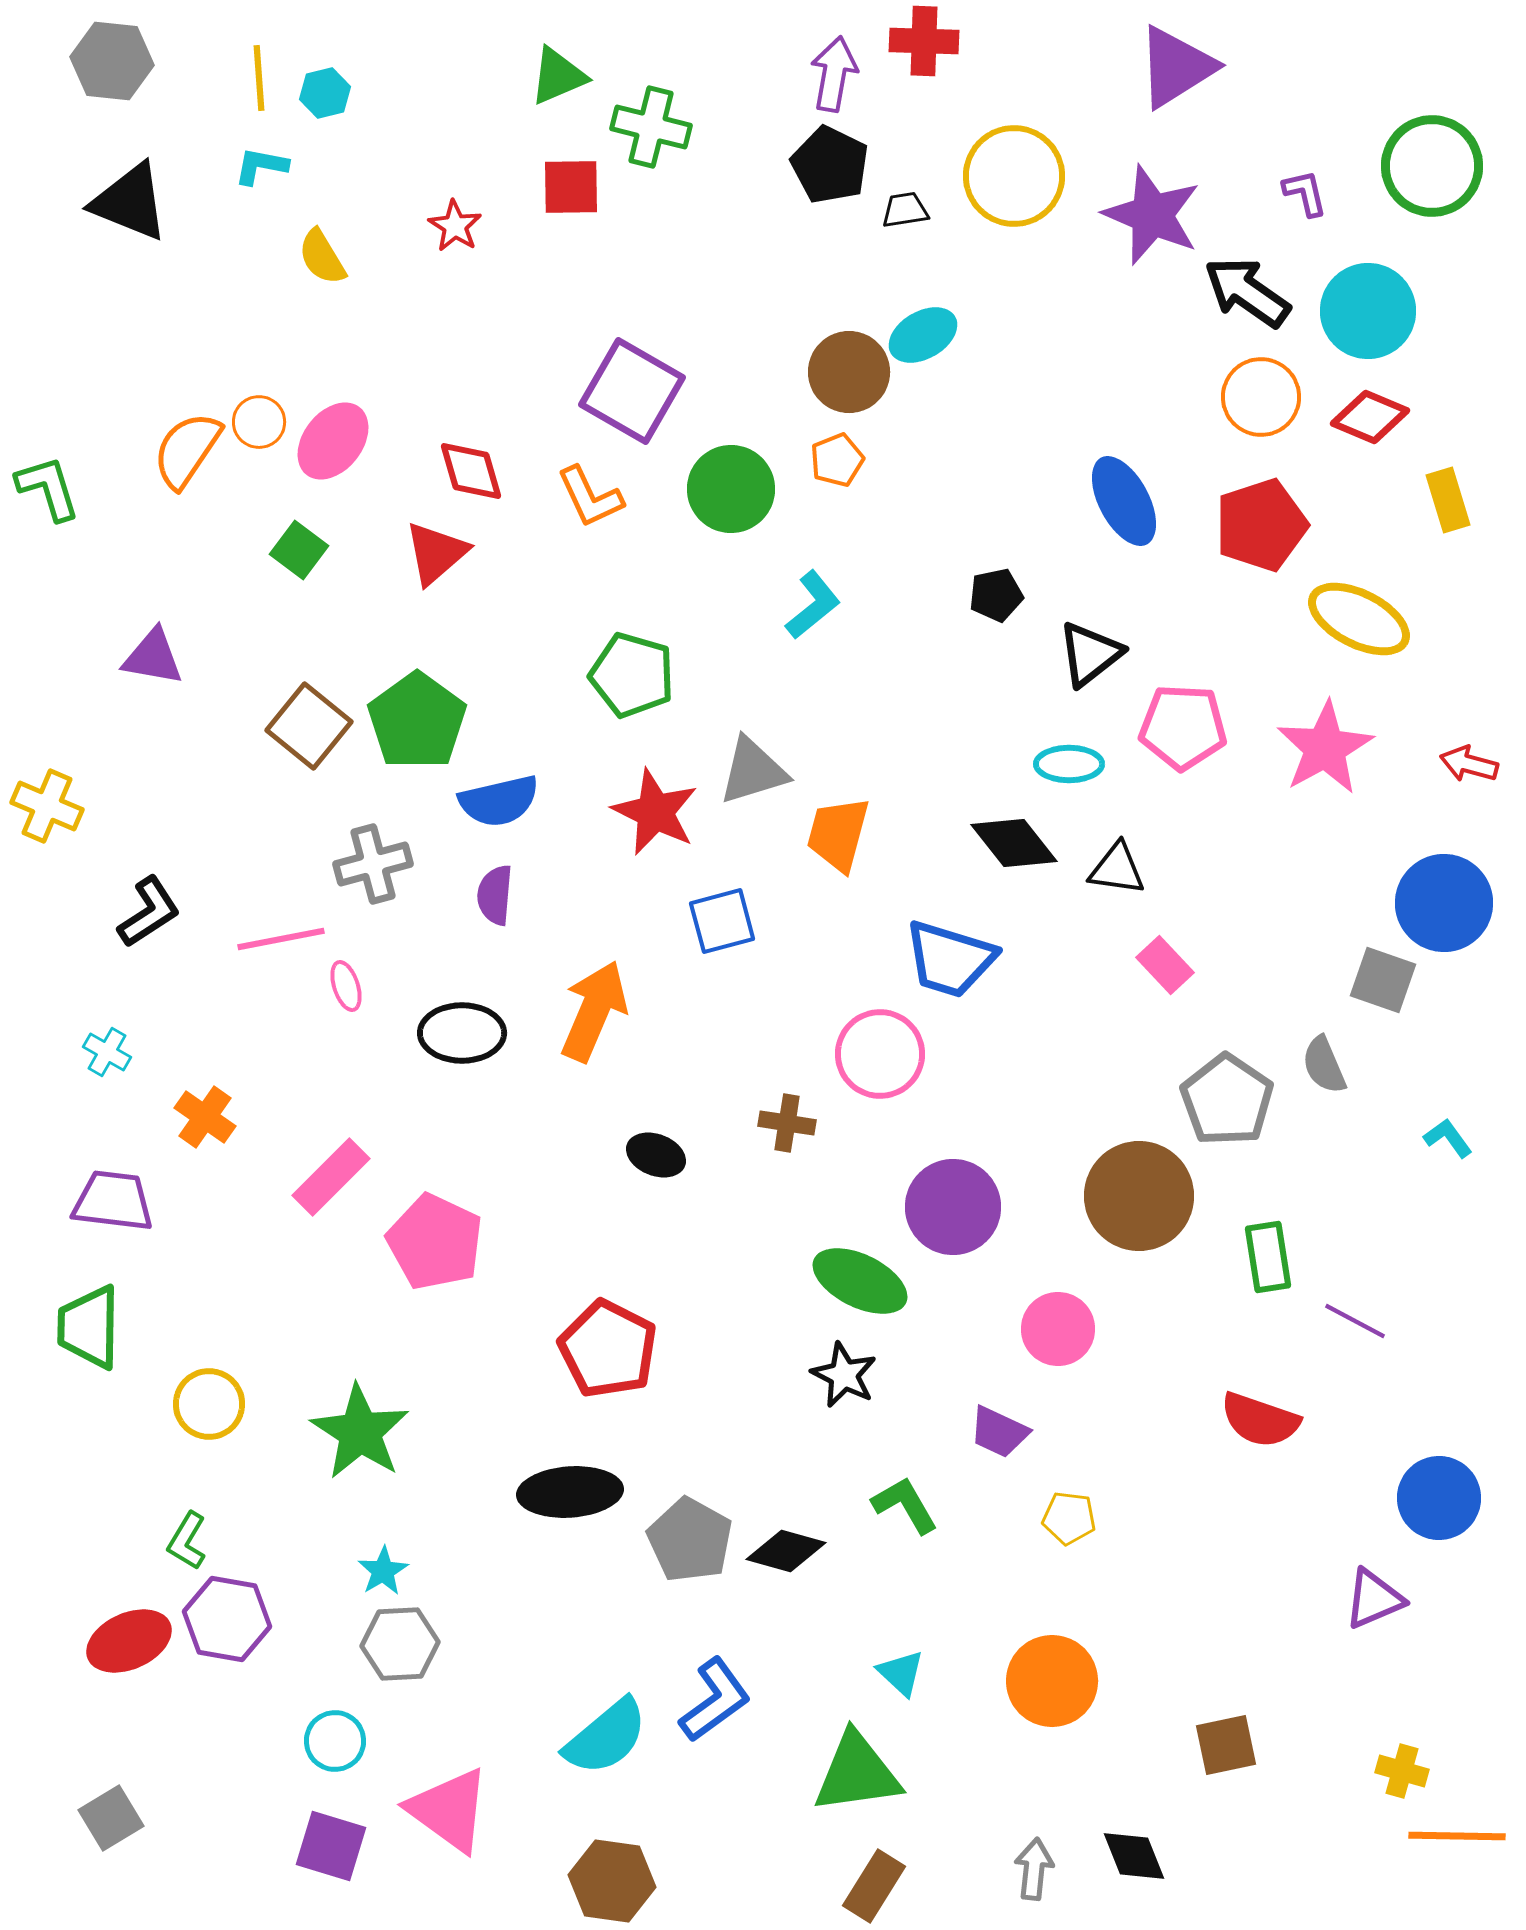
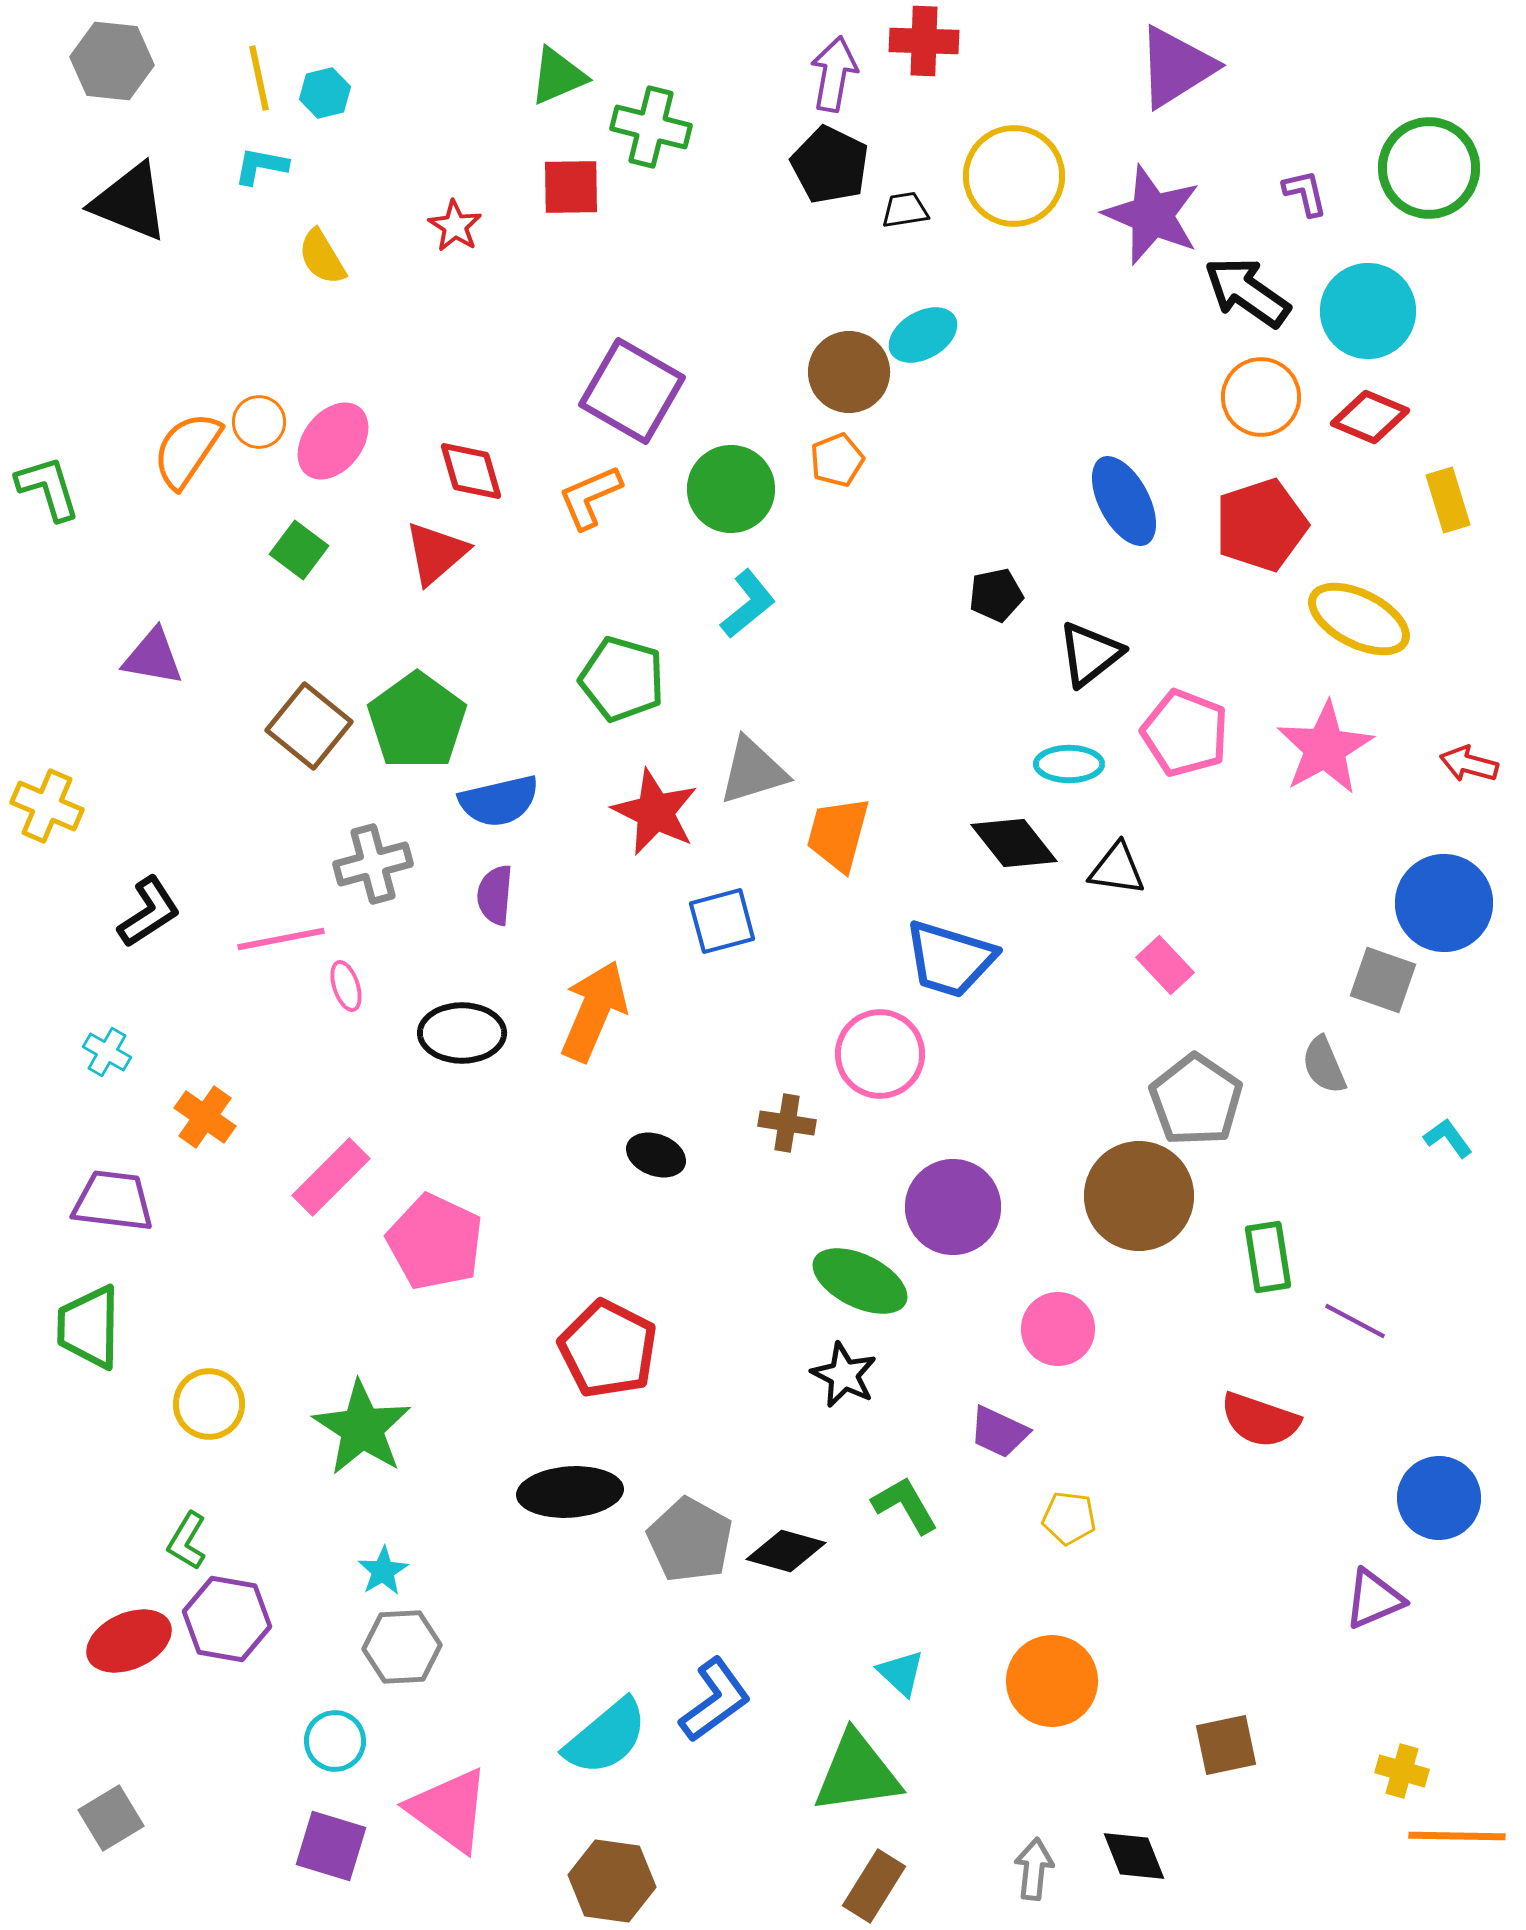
yellow line at (259, 78): rotated 8 degrees counterclockwise
green circle at (1432, 166): moved 3 px left, 2 px down
orange L-shape at (590, 497): rotated 92 degrees clockwise
cyan L-shape at (813, 605): moved 65 px left, 1 px up
green pentagon at (632, 675): moved 10 px left, 4 px down
pink pentagon at (1183, 727): moved 2 px right, 6 px down; rotated 18 degrees clockwise
gray pentagon at (1227, 1100): moved 31 px left
green star at (360, 1432): moved 2 px right, 4 px up
gray hexagon at (400, 1644): moved 2 px right, 3 px down
